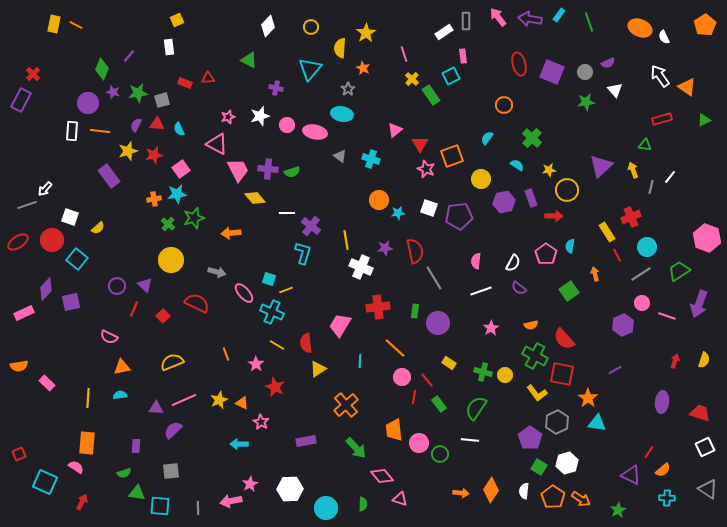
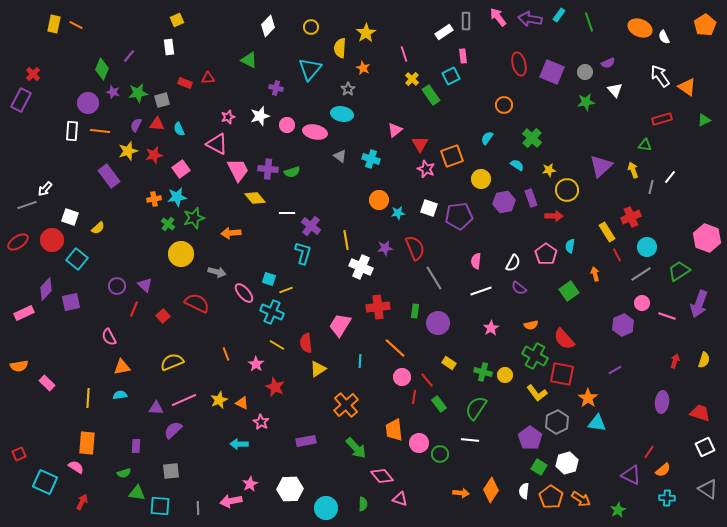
cyan star at (177, 194): moved 3 px down
red semicircle at (415, 251): moved 3 px up; rotated 10 degrees counterclockwise
yellow circle at (171, 260): moved 10 px right, 6 px up
pink semicircle at (109, 337): rotated 36 degrees clockwise
orange pentagon at (553, 497): moved 2 px left
